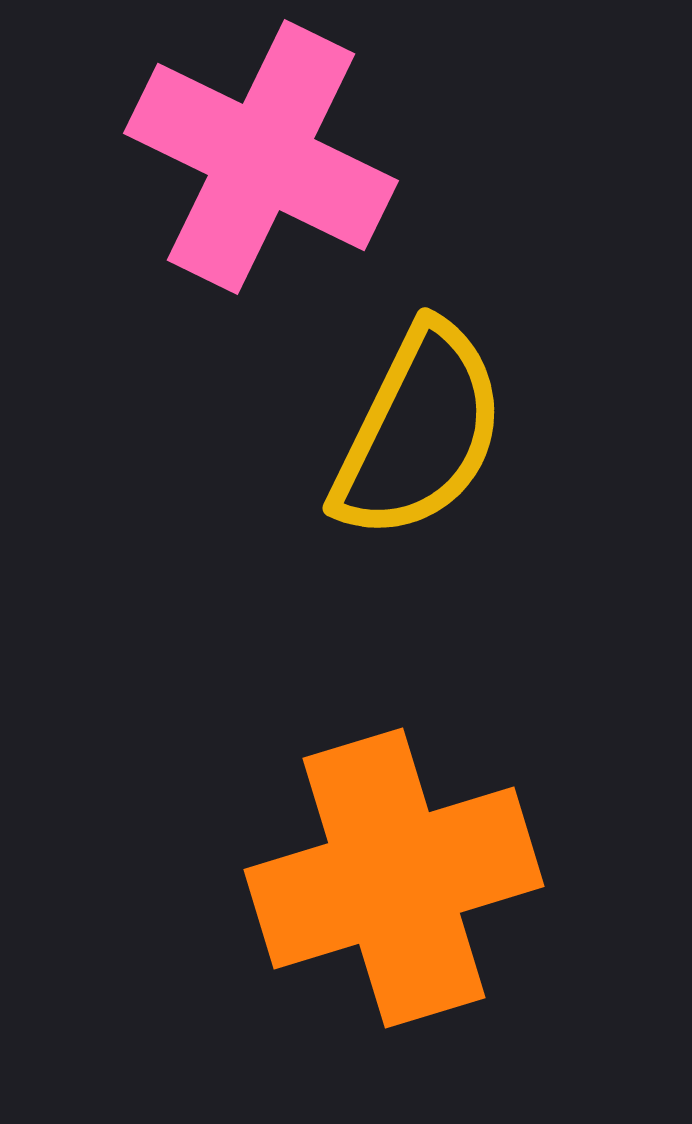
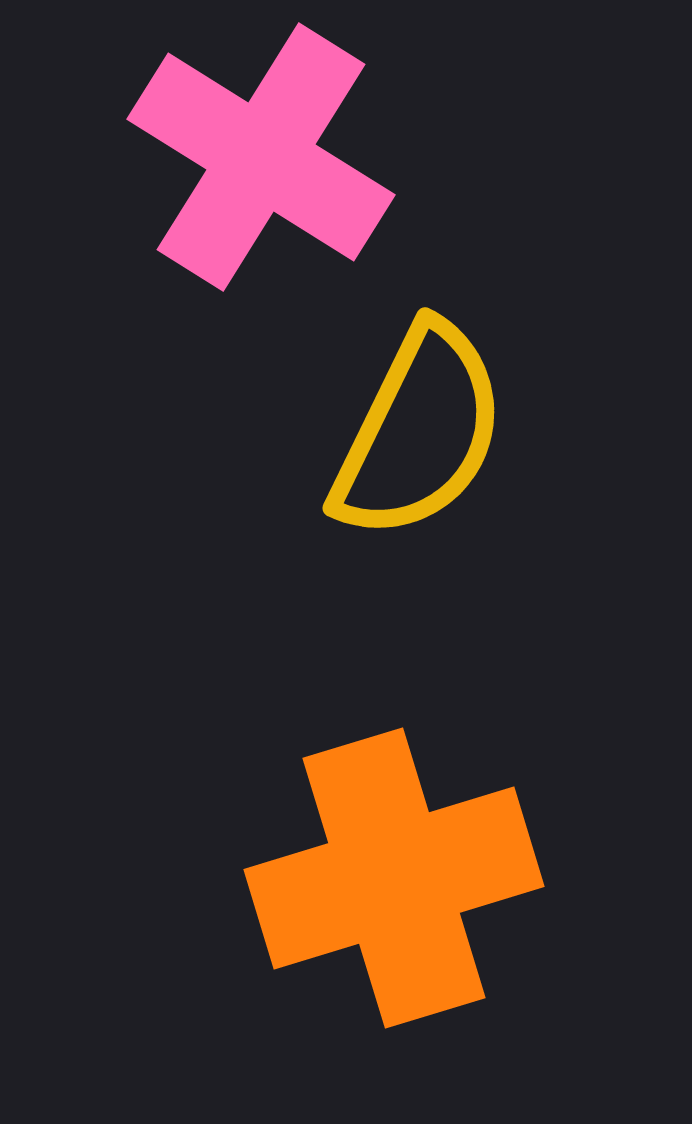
pink cross: rotated 6 degrees clockwise
